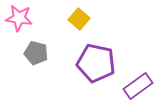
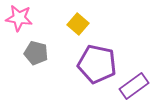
yellow square: moved 1 px left, 5 px down
purple pentagon: moved 1 px right, 1 px down
purple rectangle: moved 4 px left
